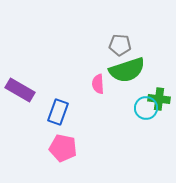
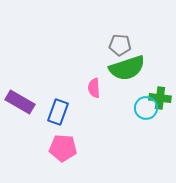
green semicircle: moved 2 px up
pink semicircle: moved 4 px left, 4 px down
purple rectangle: moved 12 px down
green cross: moved 1 px right, 1 px up
pink pentagon: rotated 8 degrees counterclockwise
